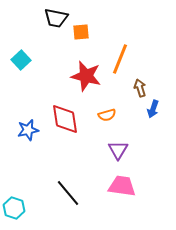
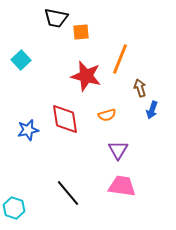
blue arrow: moved 1 px left, 1 px down
